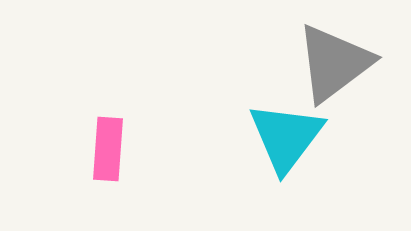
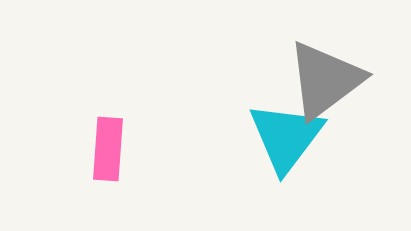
gray triangle: moved 9 px left, 17 px down
